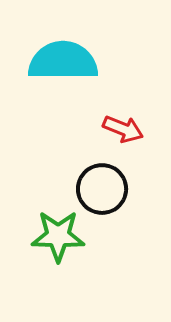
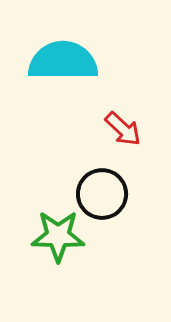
red arrow: rotated 21 degrees clockwise
black circle: moved 5 px down
